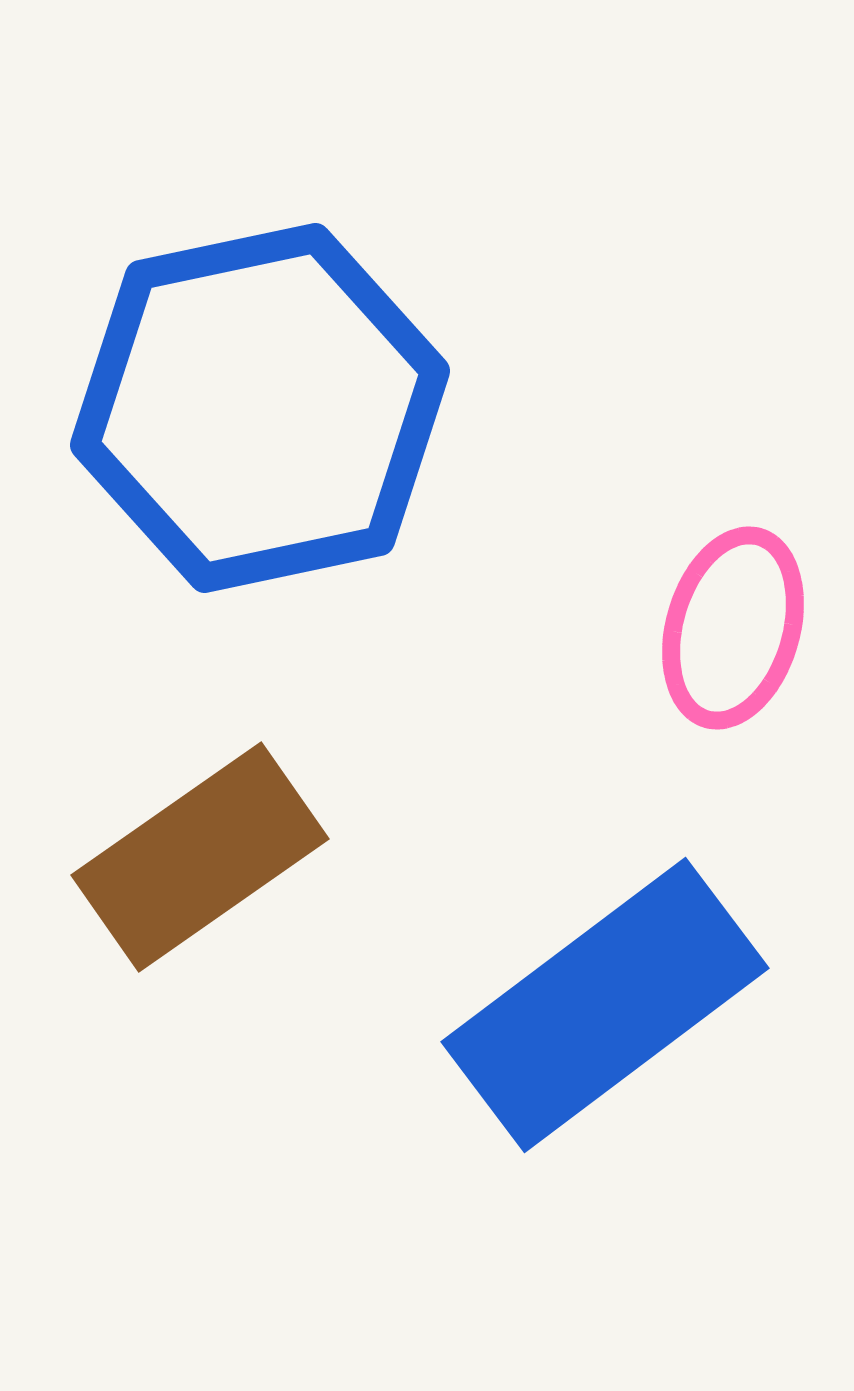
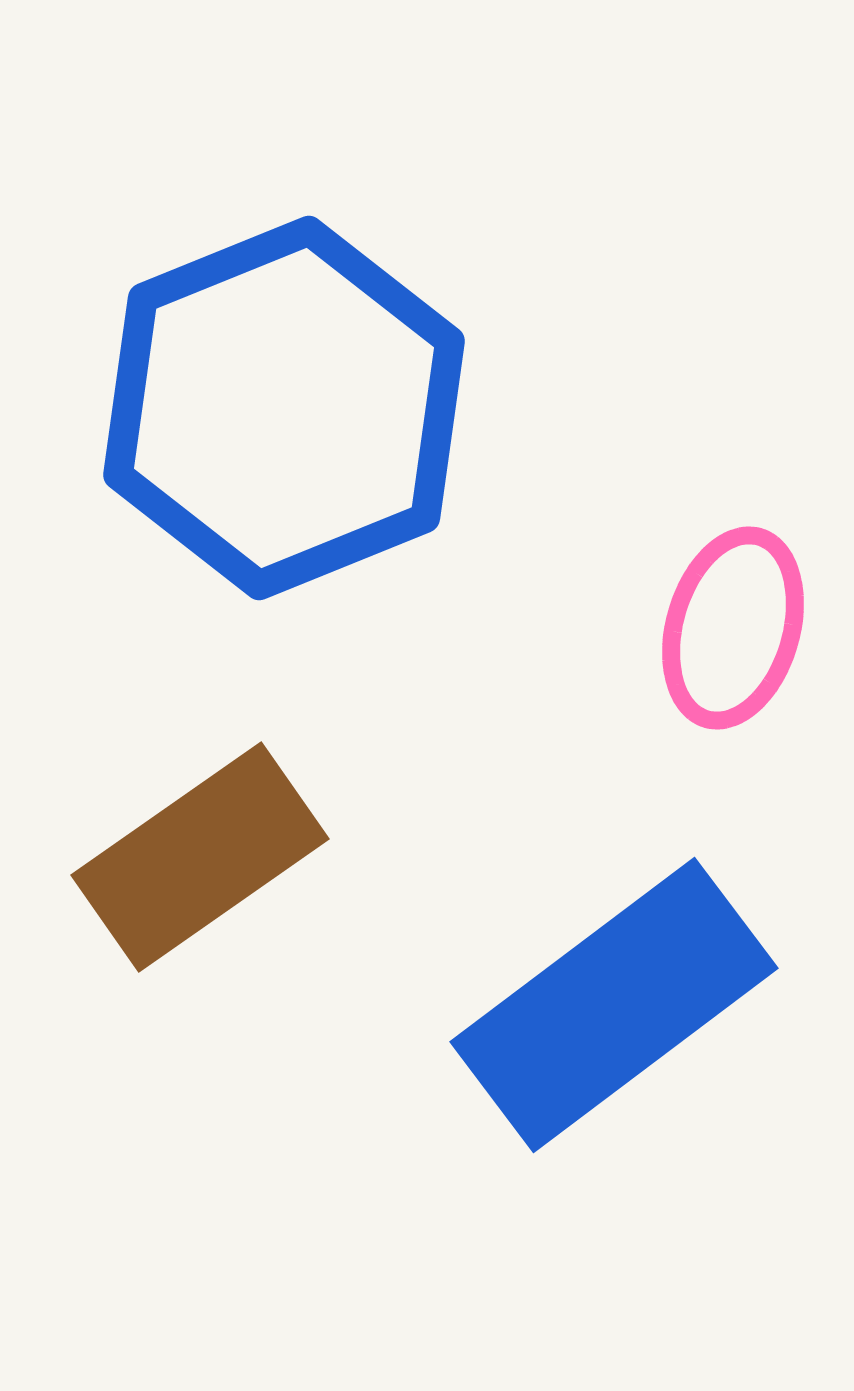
blue hexagon: moved 24 px right; rotated 10 degrees counterclockwise
blue rectangle: moved 9 px right
